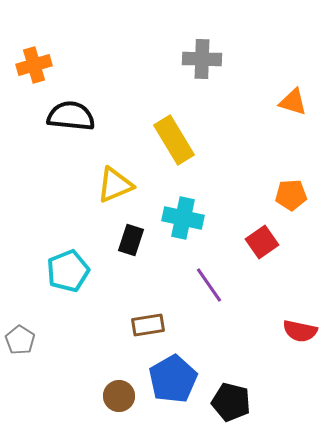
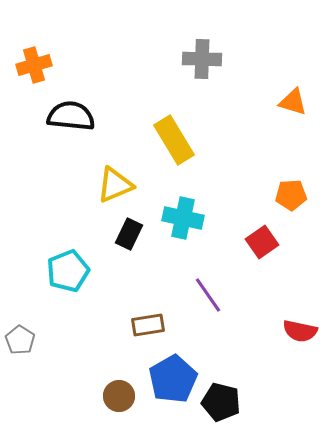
black rectangle: moved 2 px left, 6 px up; rotated 8 degrees clockwise
purple line: moved 1 px left, 10 px down
black pentagon: moved 10 px left
